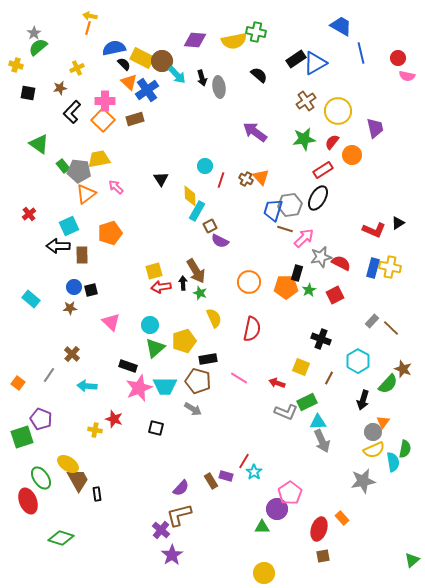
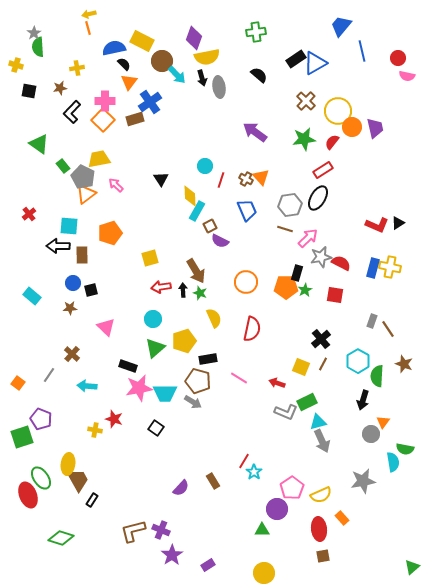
yellow arrow at (90, 16): moved 1 px left, 2 px up; rotated 24 degrees counterclockwise
blue trapezoid at (341, 26): rotated 80 degrees counterclockwise
orange line at (88, 28): rotated 32 degrees counterclockwise
green cross at (256, 32): rotated 18 degrees counterclockwise
purple diamond at (195, 40): moved 1 px left, 2 px up; rotated 75 degrees counterclockwise
yellow semicircle at (234, 41): moved 27 px left, 16 px down
green semicircle at (38, 47): rotated 54 degrees counterclockwise
blue line at (361, 53): moved 1 px right, 2 px up
yellow rectangle at (142, 58): moved 17 px up
yellow cross at (77, 68): rotated 16 degrees clockwise
orange triangle at (129, 82): rotated 24 degrees clockwise
blue cross at (147, 90): moved 3 px right, 12 px down
black square at (28, 93): moved 1 px right, 2 px up
brown cross at (306, 101): rotated 12 degrees counterclockwise
orange circle at (352, 155): moved 28 px up
gray pentagon at (79, 171): moved 4 px right, 6 px down; rotated 20 degrees clockwise
pink arrow at (116, 187): moved 2 px up
blue trapezoid at (273, 210): moved 26 px left; rotated 140 degrees clockwise
cyan square at (69, 226): rotated 30 degrees clockwise
red L-shape at (374, 230): moved 3 px right, 5 px up
pink arrow at (304, 238): moved 4 px right
yellow square at (154, 271): moved 4 px left, 13 px up
orange circle at (249, 282): moved 3 px left
black arrow at (183, 283): moved 7 px down
blue circle at (74, 287): moved 1 px left, 4 px up
green star at (309, 290): moved 4 px left
red square at (335, 295): rotated 36 degrees clockwise
cyan rectangle at (31, 299): moved 1 px right, 3 px up
gray rectangle at (372, 321): rotated 24 degrees counterclockwise
pink triangle at (111, 322): moved 5 px left, 5 px down
cyan circle at (150, 325): moved 3 px right, 6 px up
brown line at (391, 328): moved 3 px left, 1 px down; rotated 12 degrees clockwise
black cross at (321, 339): rotated 30 degrees clockwise
brown star at (403, 369): moved 1 px right, 5 px up
brown line at (329, 378): moved 6 px left, 14 px up
green semicircle at (388, 384): moved 11 px left, 8 px up; rotated 140 degrees clockwise
cyan trapezoid at (165, 386): moved 7 px down
pink star at (139, 388): rotated 12 degrees clockwise
gray arrow at (193, 409): moved 7 px up
cyan triangle at (318, 422): rotated 12 degrees counterclockwise
black square at (156, 428): rotated 21 degrees clockwise
gray circle at (373, 432): moved 2 px left, 2 px down
green semicircle at (405, 449): rotated 90 degrees clockwise
yellow semicircle at (374, 450): moved 53 px left, 45 px down
yellow ellipse at (68, 464): rotated 65 degrees clockwise
purple rectangle at (226, 476): moved 18 px left, 89 px down; rotated 48 degrees counterclockwise
brown rectangle at (211, 481): moved 2 px right
pink pentagon at (290, 493): moved 2 px right, 5 px up
black rectangle at (97, 494): moved 5 px left, 6 px down; rotated 40 degrees clockwise
red ellipse at (28, 501): moved 6 px up
brown L-shape at (179, 515): moved 46 px left, 16 px down
green triangle at (262, 527): moved 3 px down
red ellipse at (319, 529): rotated 25 degrees counterclockwise
purple cross at (161, 530): rotated 18 degrees counterclockwise
green triangle at (412, 560): moved 7 px down
